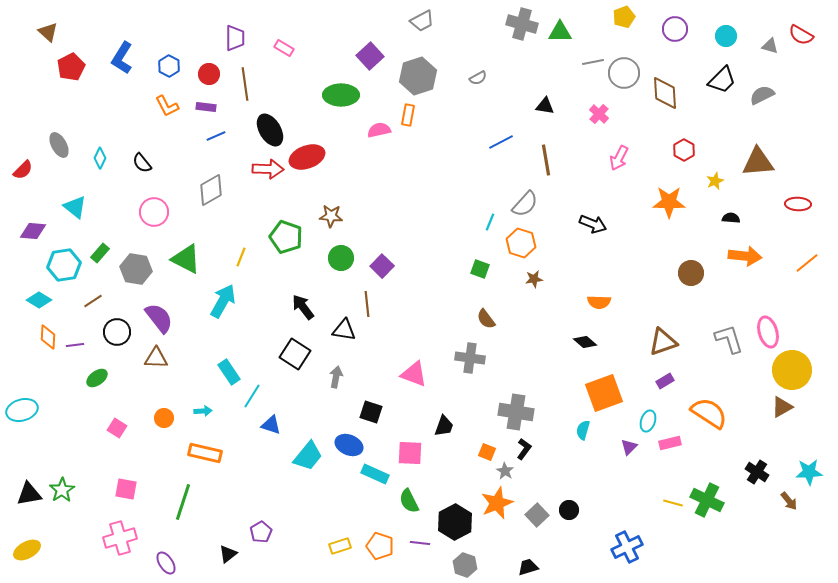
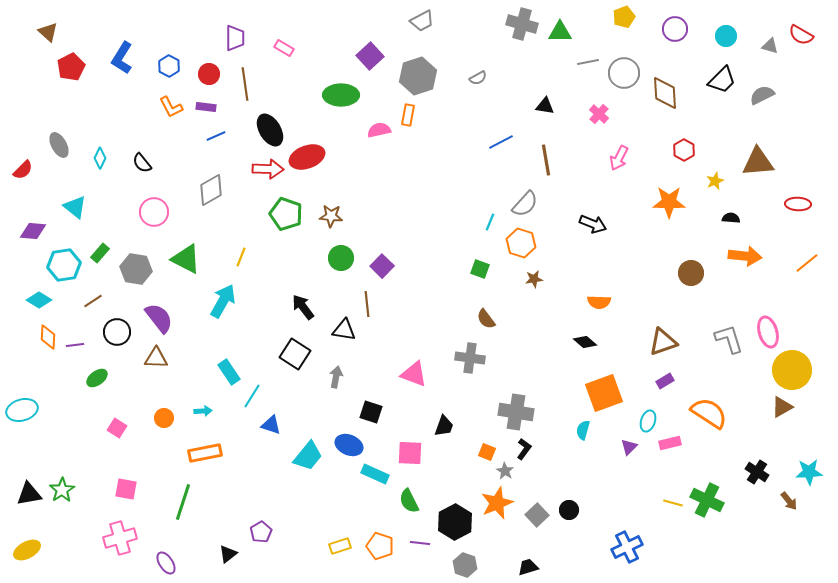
gray line at (593, 62): moved 5 px left
orange L-shape at (167, 106): moved 4 px right, 1 px down
green pentagon at (286, 237): moved 23 px up
orange rectangle at (205, 453): rotated 24 degrees counterclockwise
